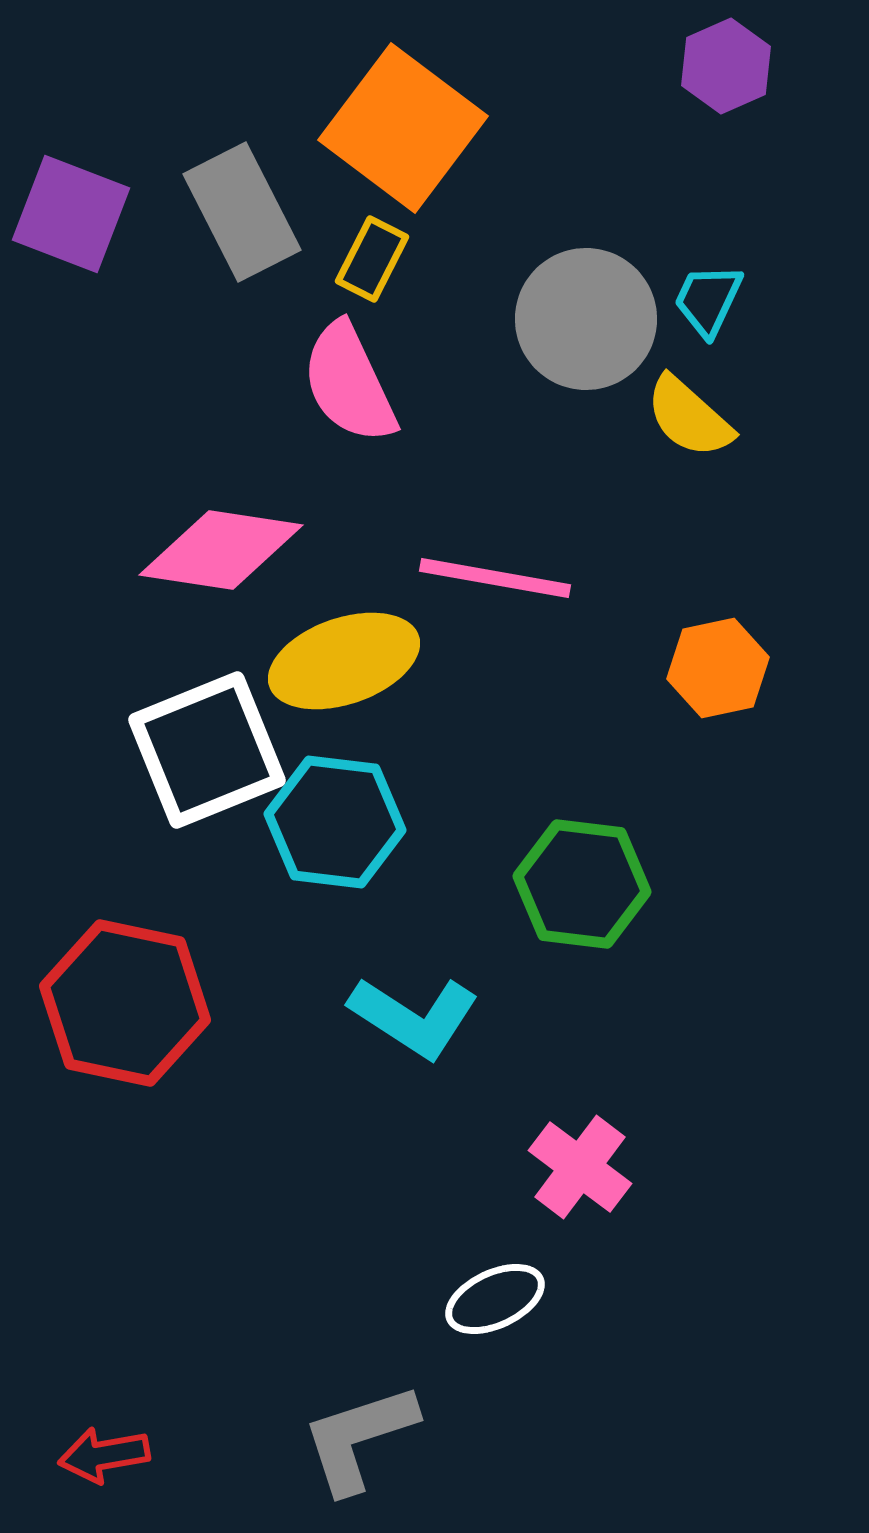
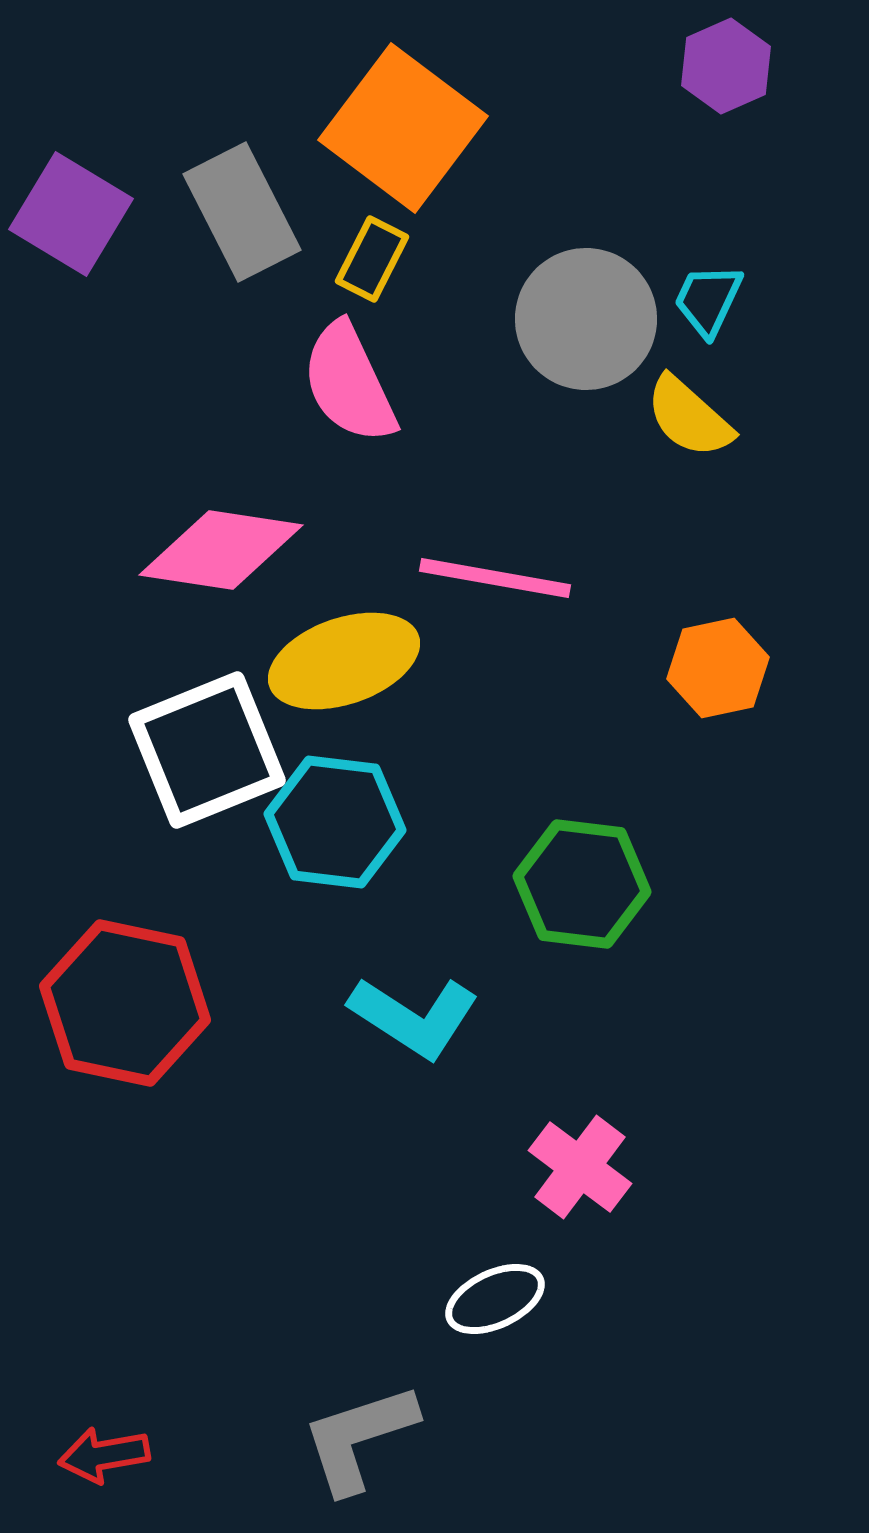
purple square: rotated 10 degrees clockwise
